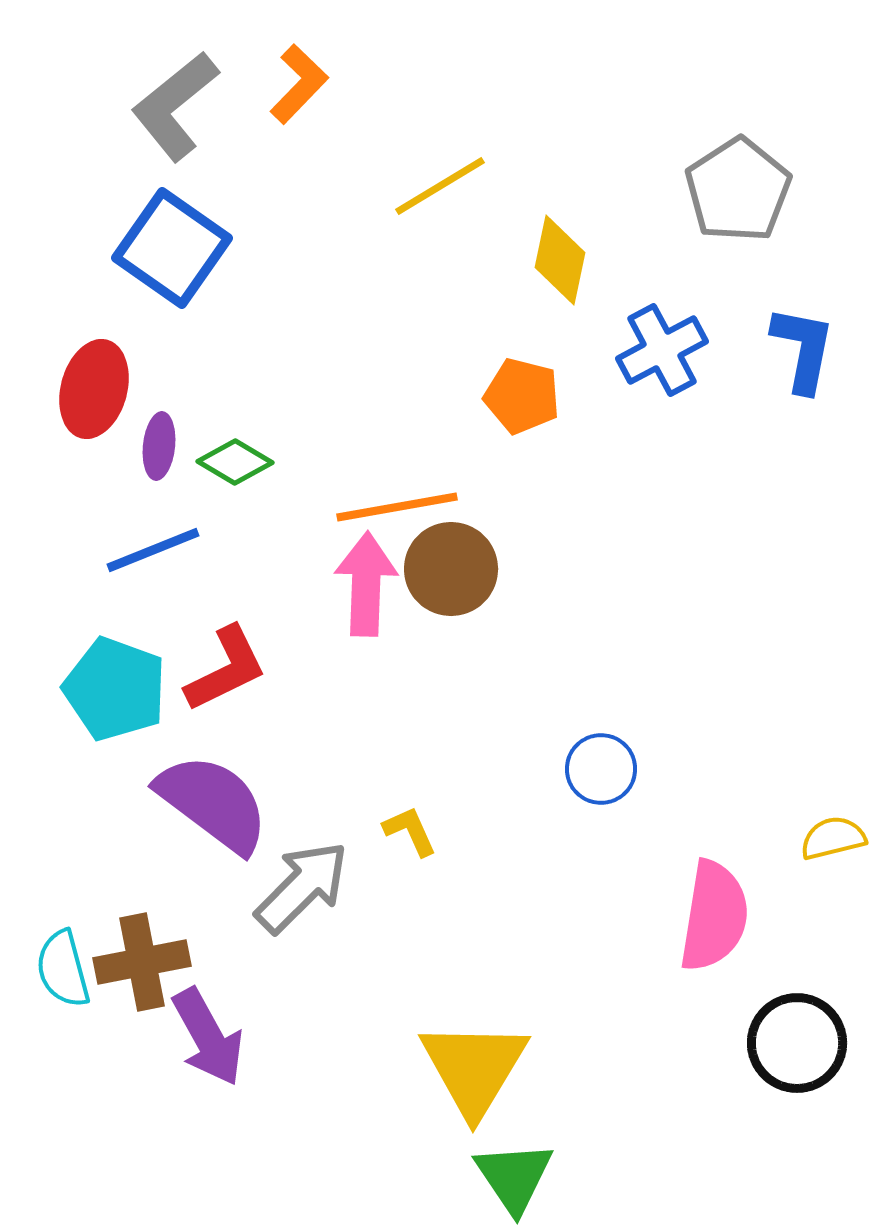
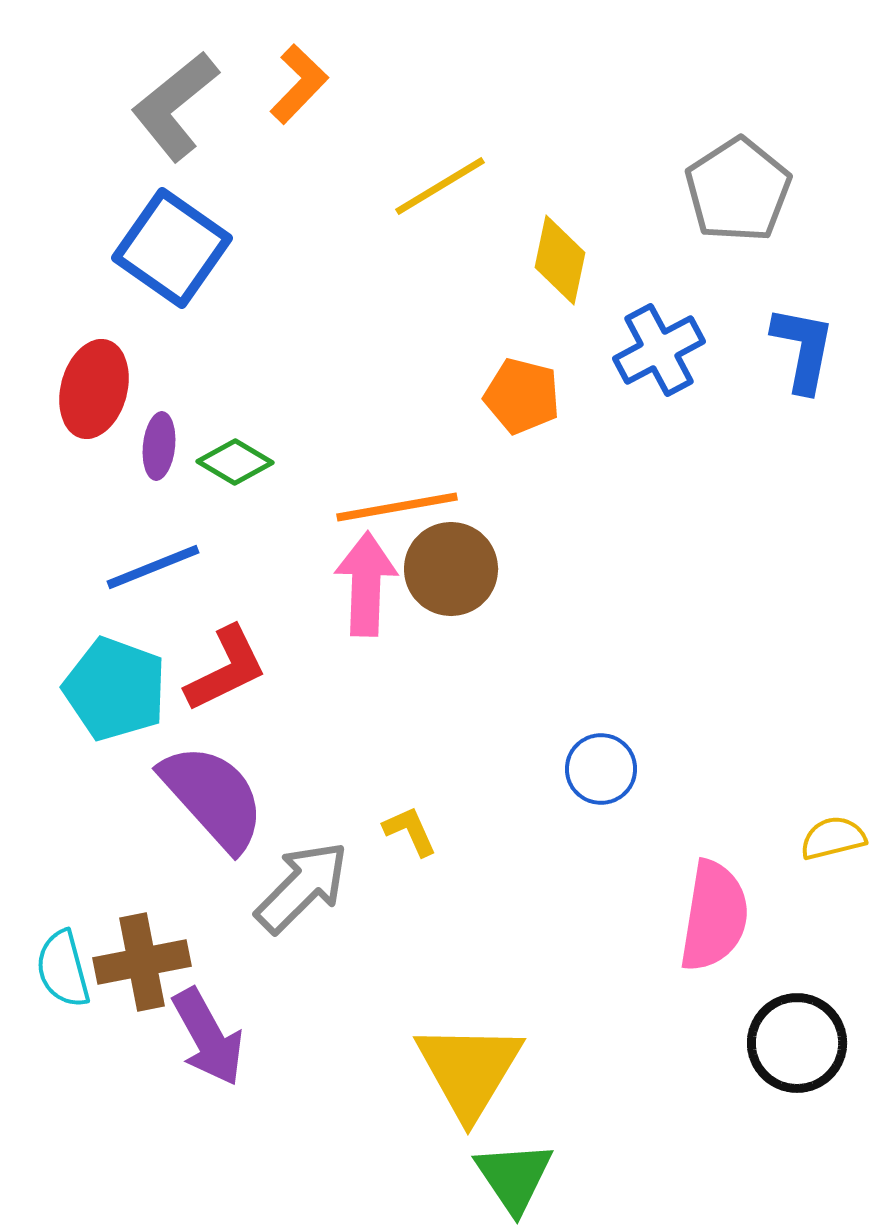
blue cross: moved 3 px left
blue line: moved 17 px down
purple semicircle: moved 6 px up; rotated 11 degrees clockwise
yellow triangle: moved 5 px left, 2 px down
